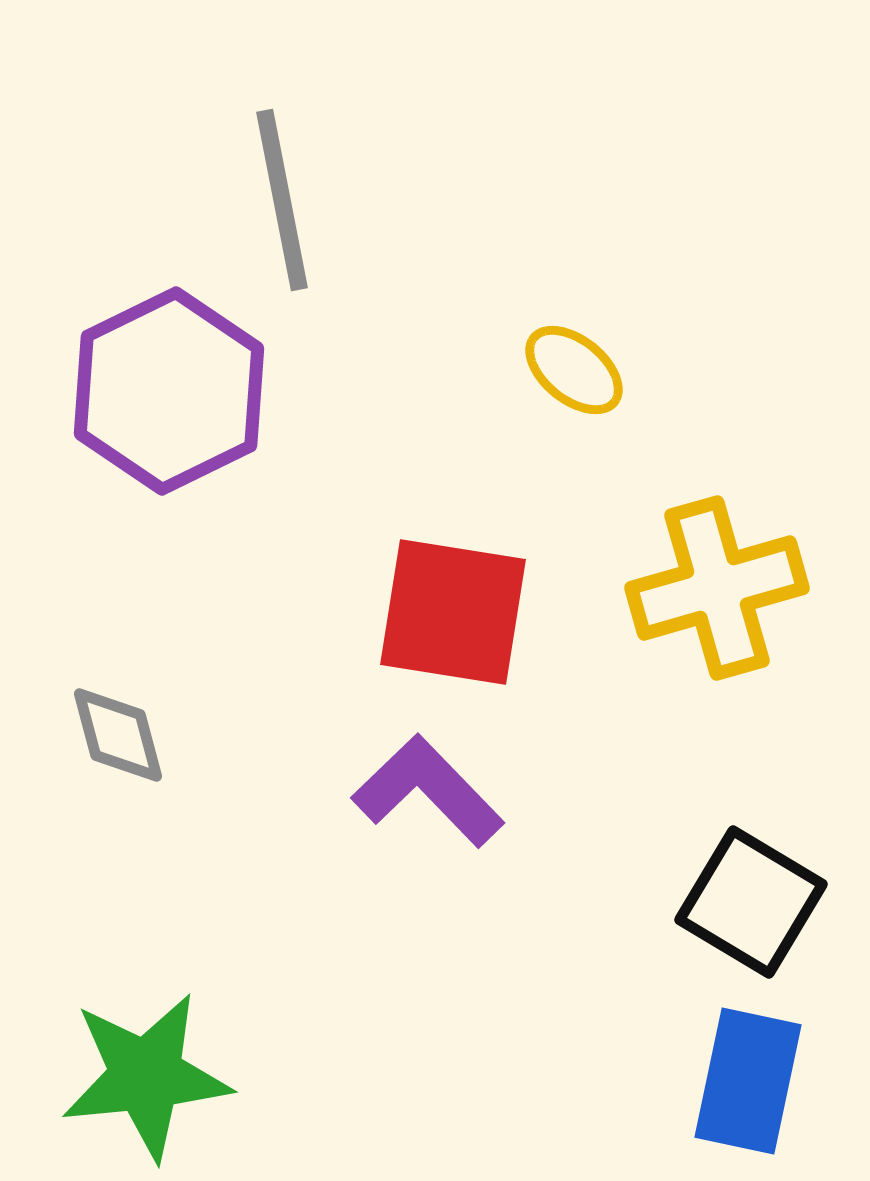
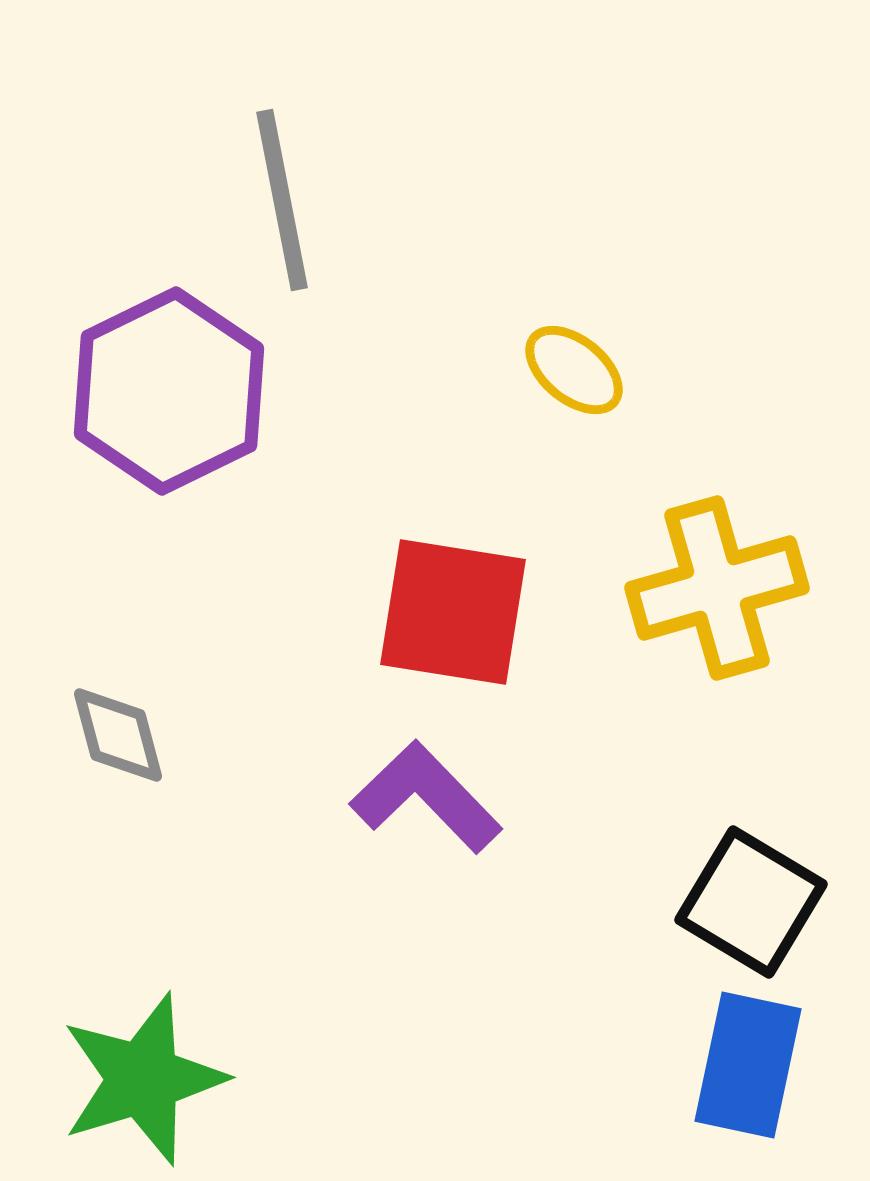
purple L-shape: moved 2 px left, 6 px down
green star: moved 3 px left, 3 px down; rotated 11 degrees counterclockwise
blue rectangle: moved 16 px up
